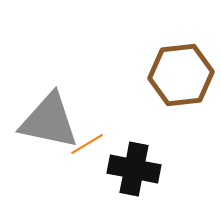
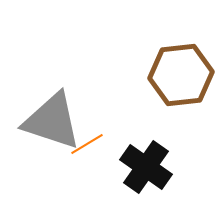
gray triangle: moved 3 px right; rotated 6 degrees clockwise
black cross: moved 12 px right, 2 px up; rotated 24 degrees clockwise
